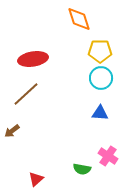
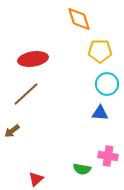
cyan circle: moved 6 px right, 6 px down
pink cross: rotated 24 degrees counterclockwise
